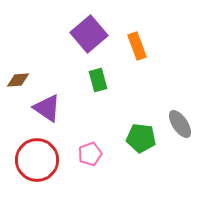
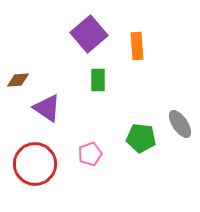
orange rectangle: rotated 16 degrees clockwise
green rectangle: rotated 15 degrees clockwise
red circle: moved 2 px left, 4 px down
